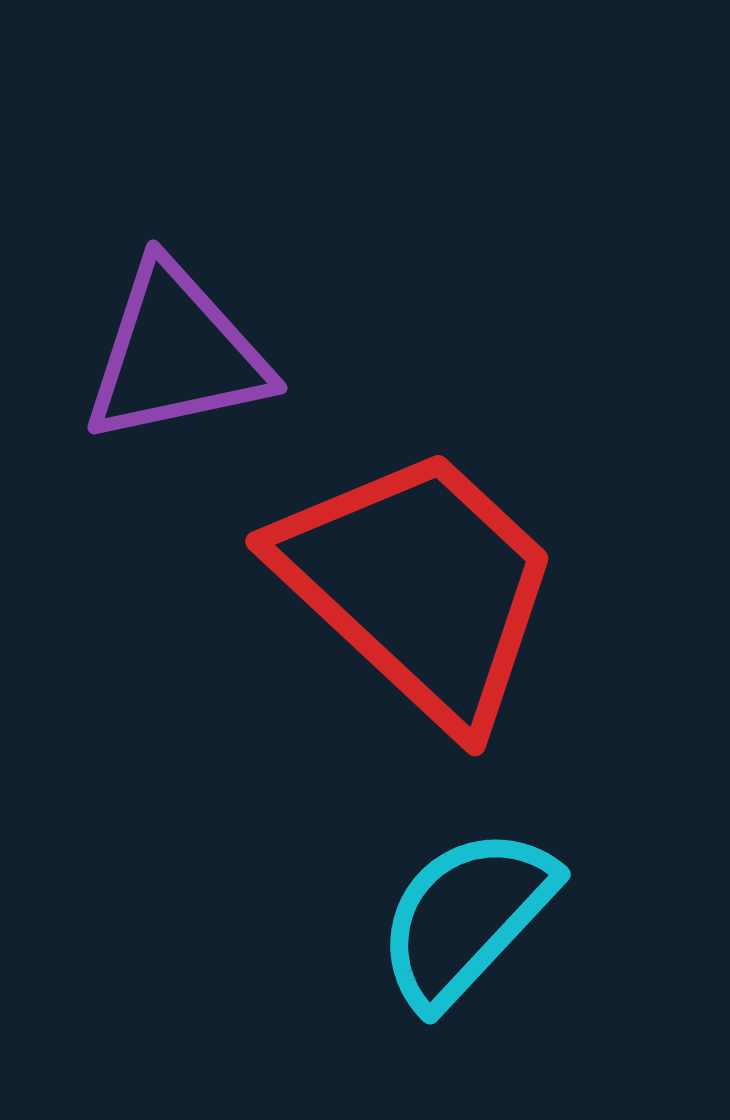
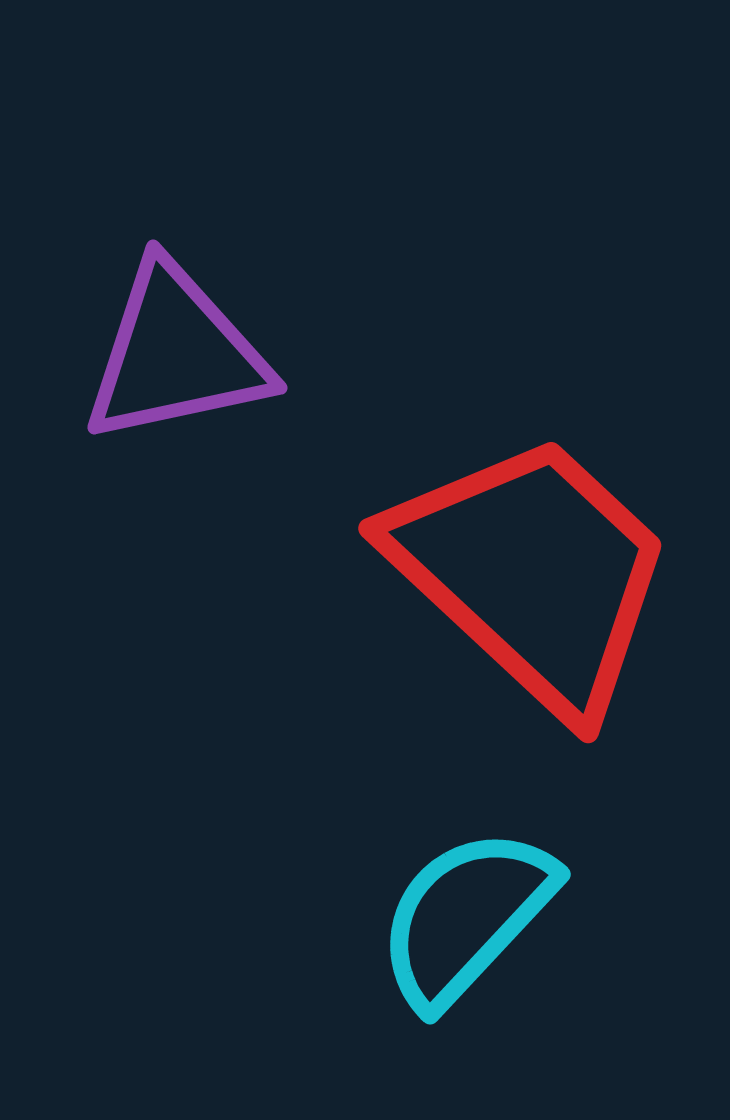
red trapezoid: moved 113 px right, 13 px up
